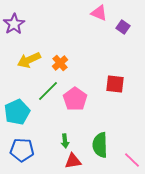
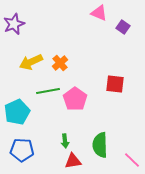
purple star: rotated 10 degrees clockwise
yellow arrow: moved 2 px right, 2 px down
green line: rotated 35 degrees clockwise
